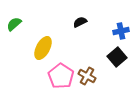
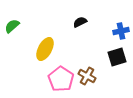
green semicircle: moved 2 px left, 2 px down
yellow ellipse: moved 2 px right, 1 px down
black square: rotated 24 degrees clockwise
pink pentagon: moved 3 px down
